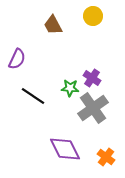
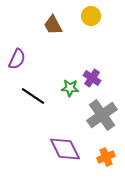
yellow circle: moved 2 px left
gray cross: moved 9 px right, 7 px down
orange cross: rotated 30 degrees clockwise
